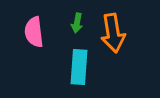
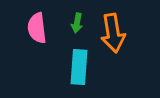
pink semicircle: moved 3 px right, 4 px up
